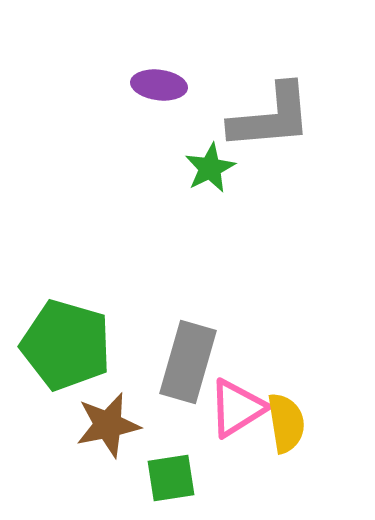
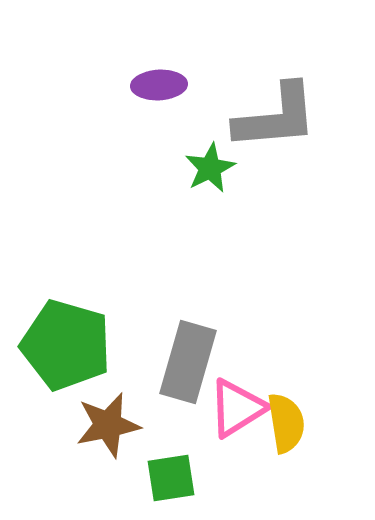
purple ellipse: rotated 10 degrees counterclockwise
gray L-shape: moved 5 px right
